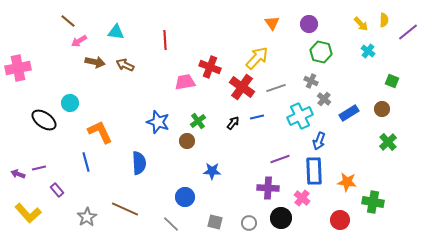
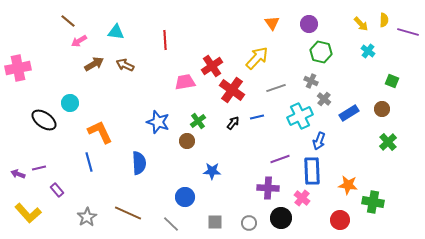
purple line at (408, 32): rotated 55 degrees clockwise
brown arrow at (95, 62): moved 1 px left, 2 px down; rotated 42 degrees counterclockwise
red cross at (210, 67): moved 2 px right, 1 px up; rotated 35 degrees clockwise
red cross at (242, 87): moved 10 px left, 3 px down
blue line at (86, 162): moved 3 px right
blue rectangle at (314, 171): moved 2 px left
orange star at (347, 182): moved 1 px right, 3 px down
brown line at (125, 209): moved 3 px right, 4 px down
gray square at (215, 222): rotated 14 degrees counterclockwise
